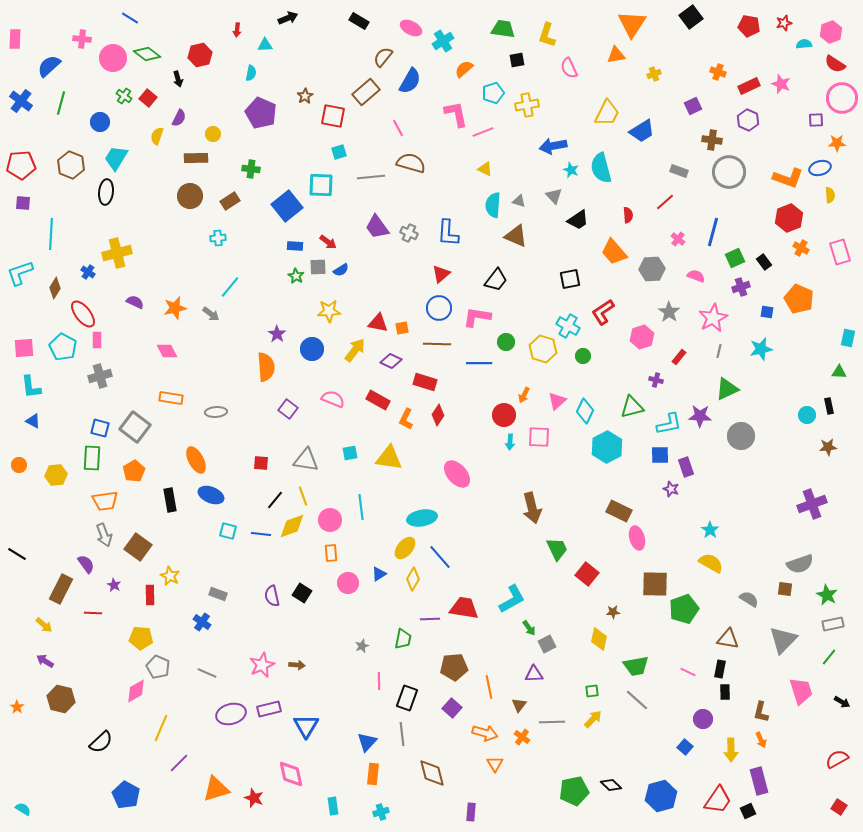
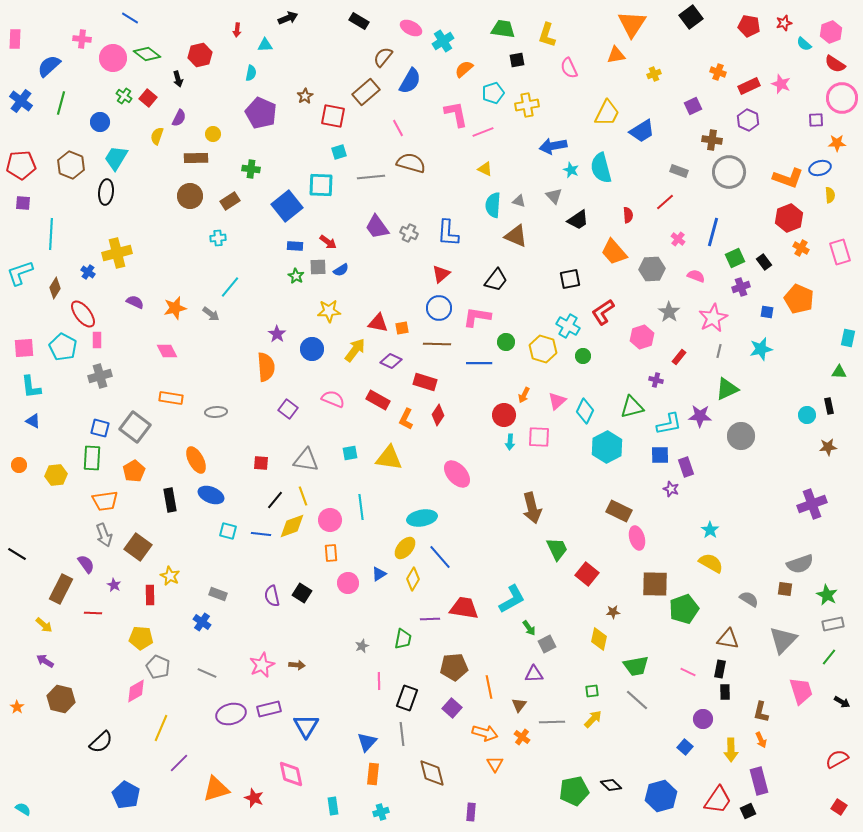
cyan semicircle at (804, 44): rotated 133 degrees counterclockwise
